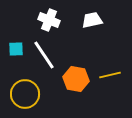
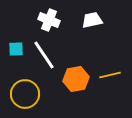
orange hexagon: rotated 20 degrees counterclockwise
